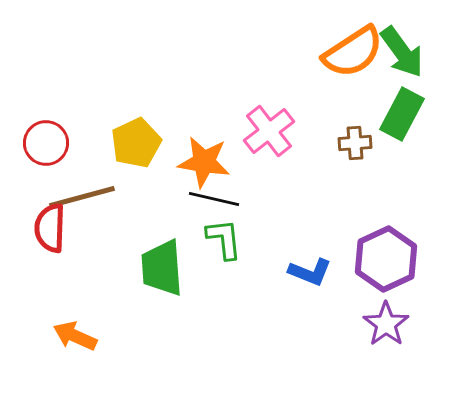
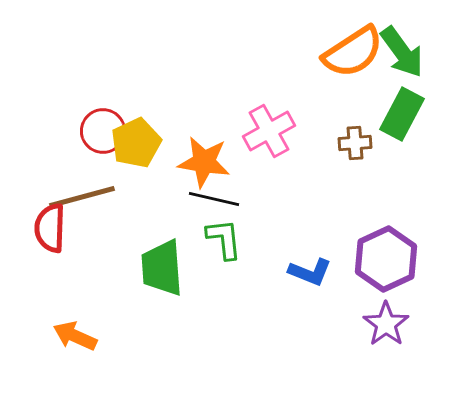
pink cross: rotated 9 degrees clockwise
red circle: moved 57 px right, 12 px up
